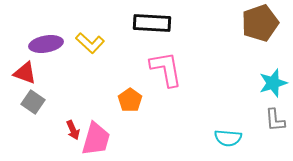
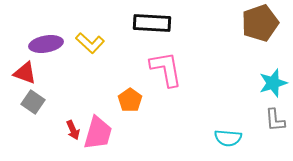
pink trapezoid: moved 2 px right, 6 px up
